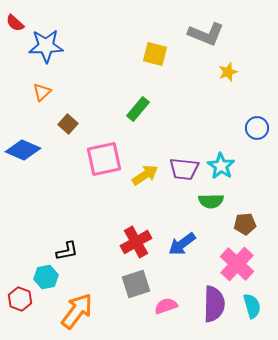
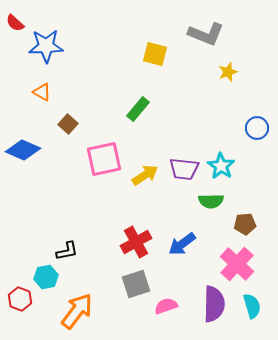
orange triangle: rotated 48 degrees counterclockwise
